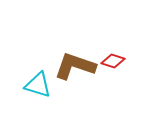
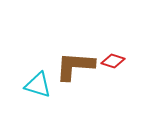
brown L-shape: rotated 15 degrees counterclockwise
